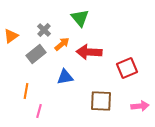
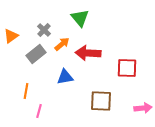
red arrow: moved 1 px left, 1 px down
red square: rotated 25 degrees clockwise
pink arrow: moved 3 px right, 2 px down
